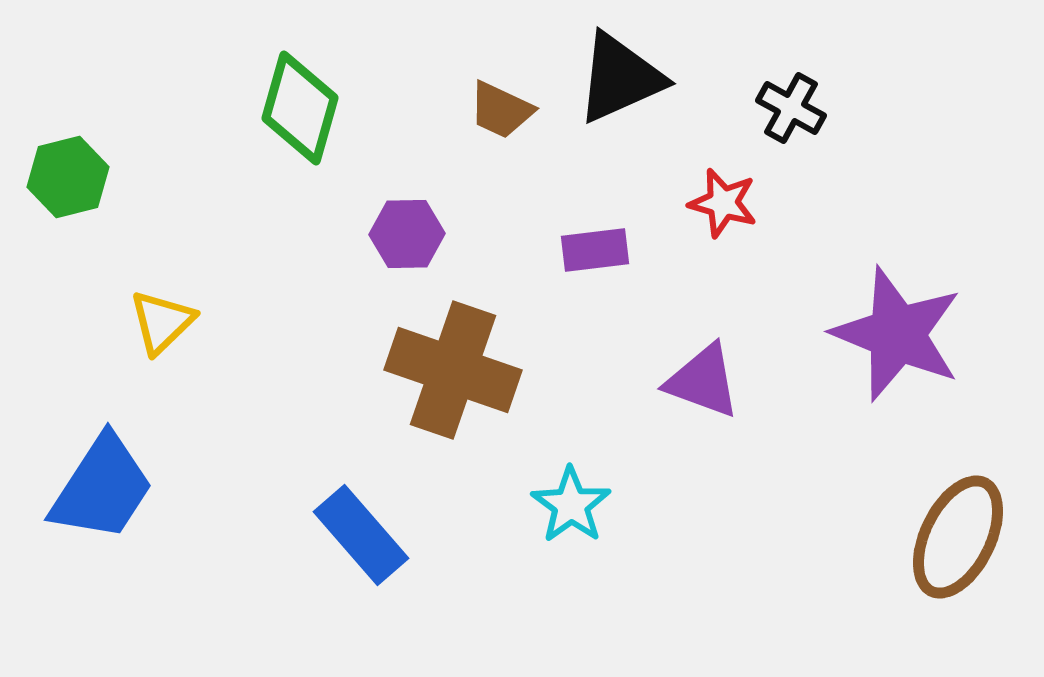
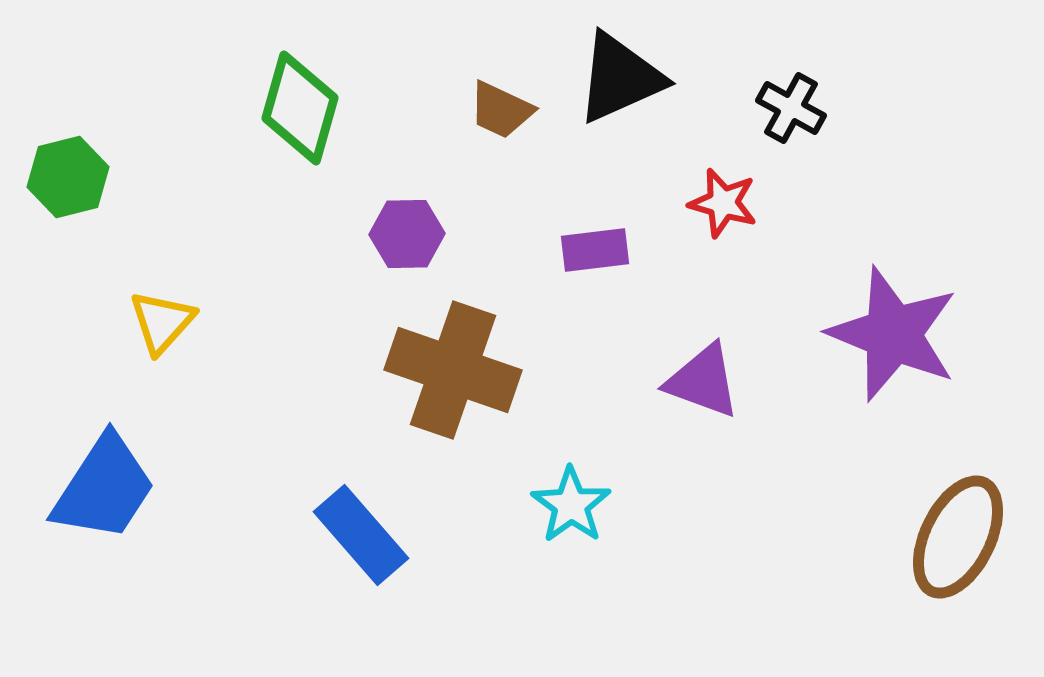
yellow triangle: rotated 4 degrees counterclockwise
purple star: moved 4 px left
blue trapezoid: moved 2 px right
